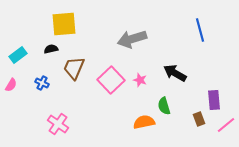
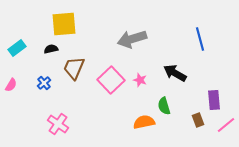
blue line: moved 9 px down
cyan rectangle: moved 1 px left, 7 px up
blue cross: moved 2 px right; rotated 24 degrees clockwise
brown rectangle: moved 1 px left, 1 px down
